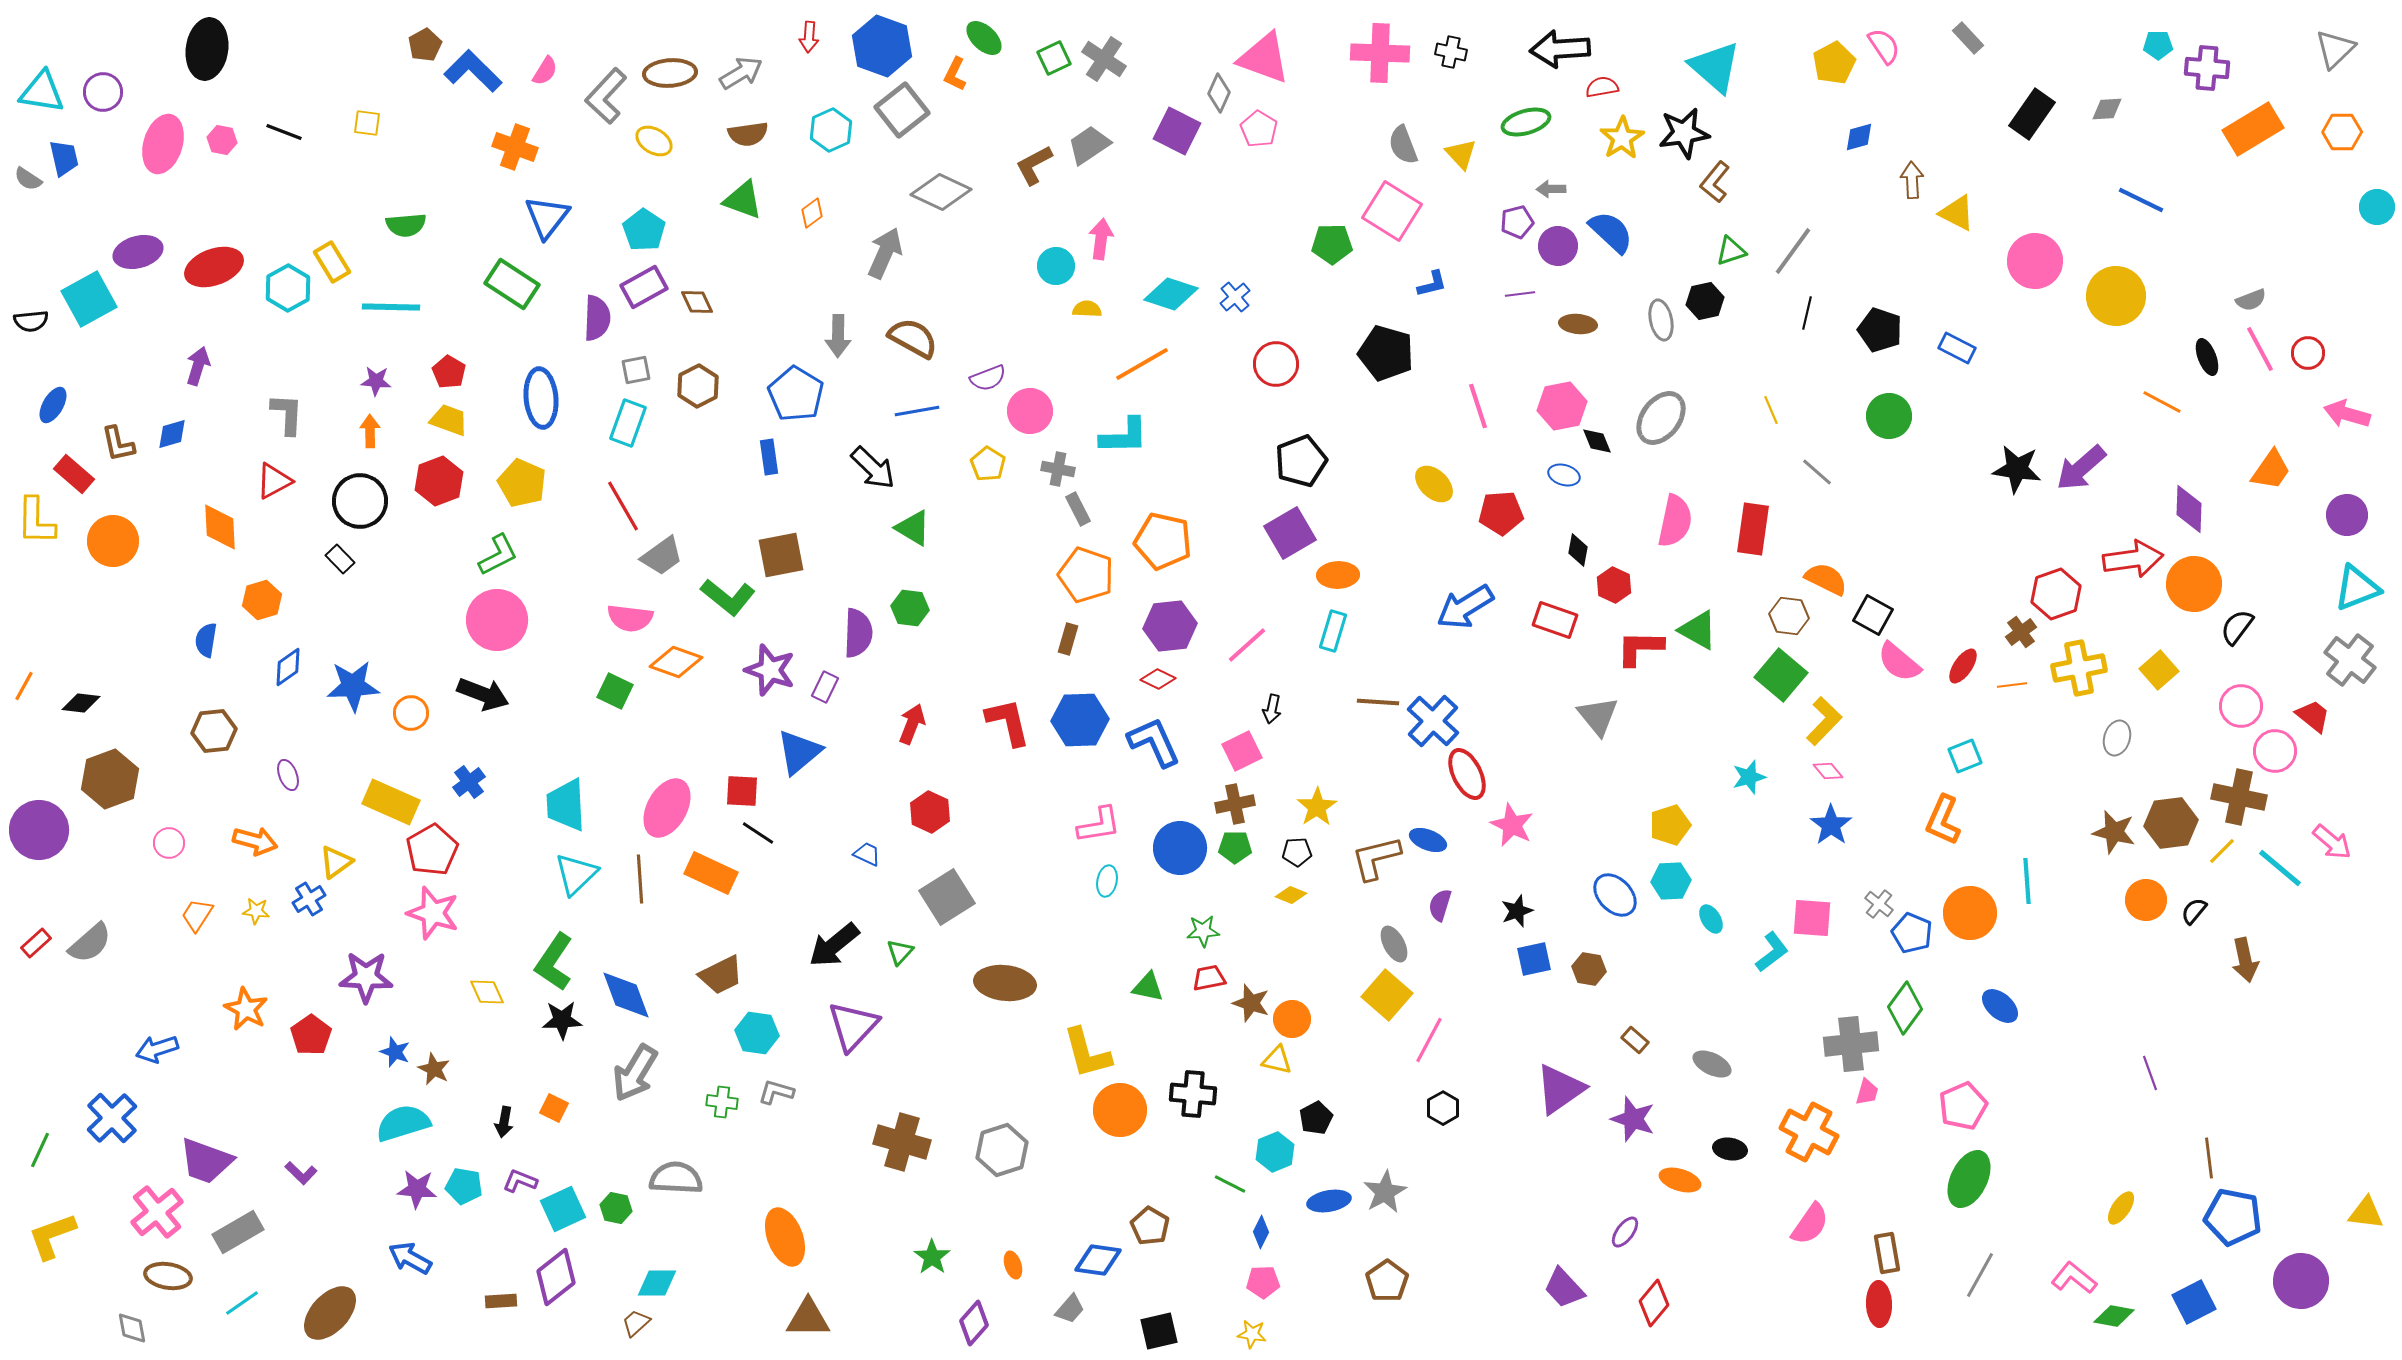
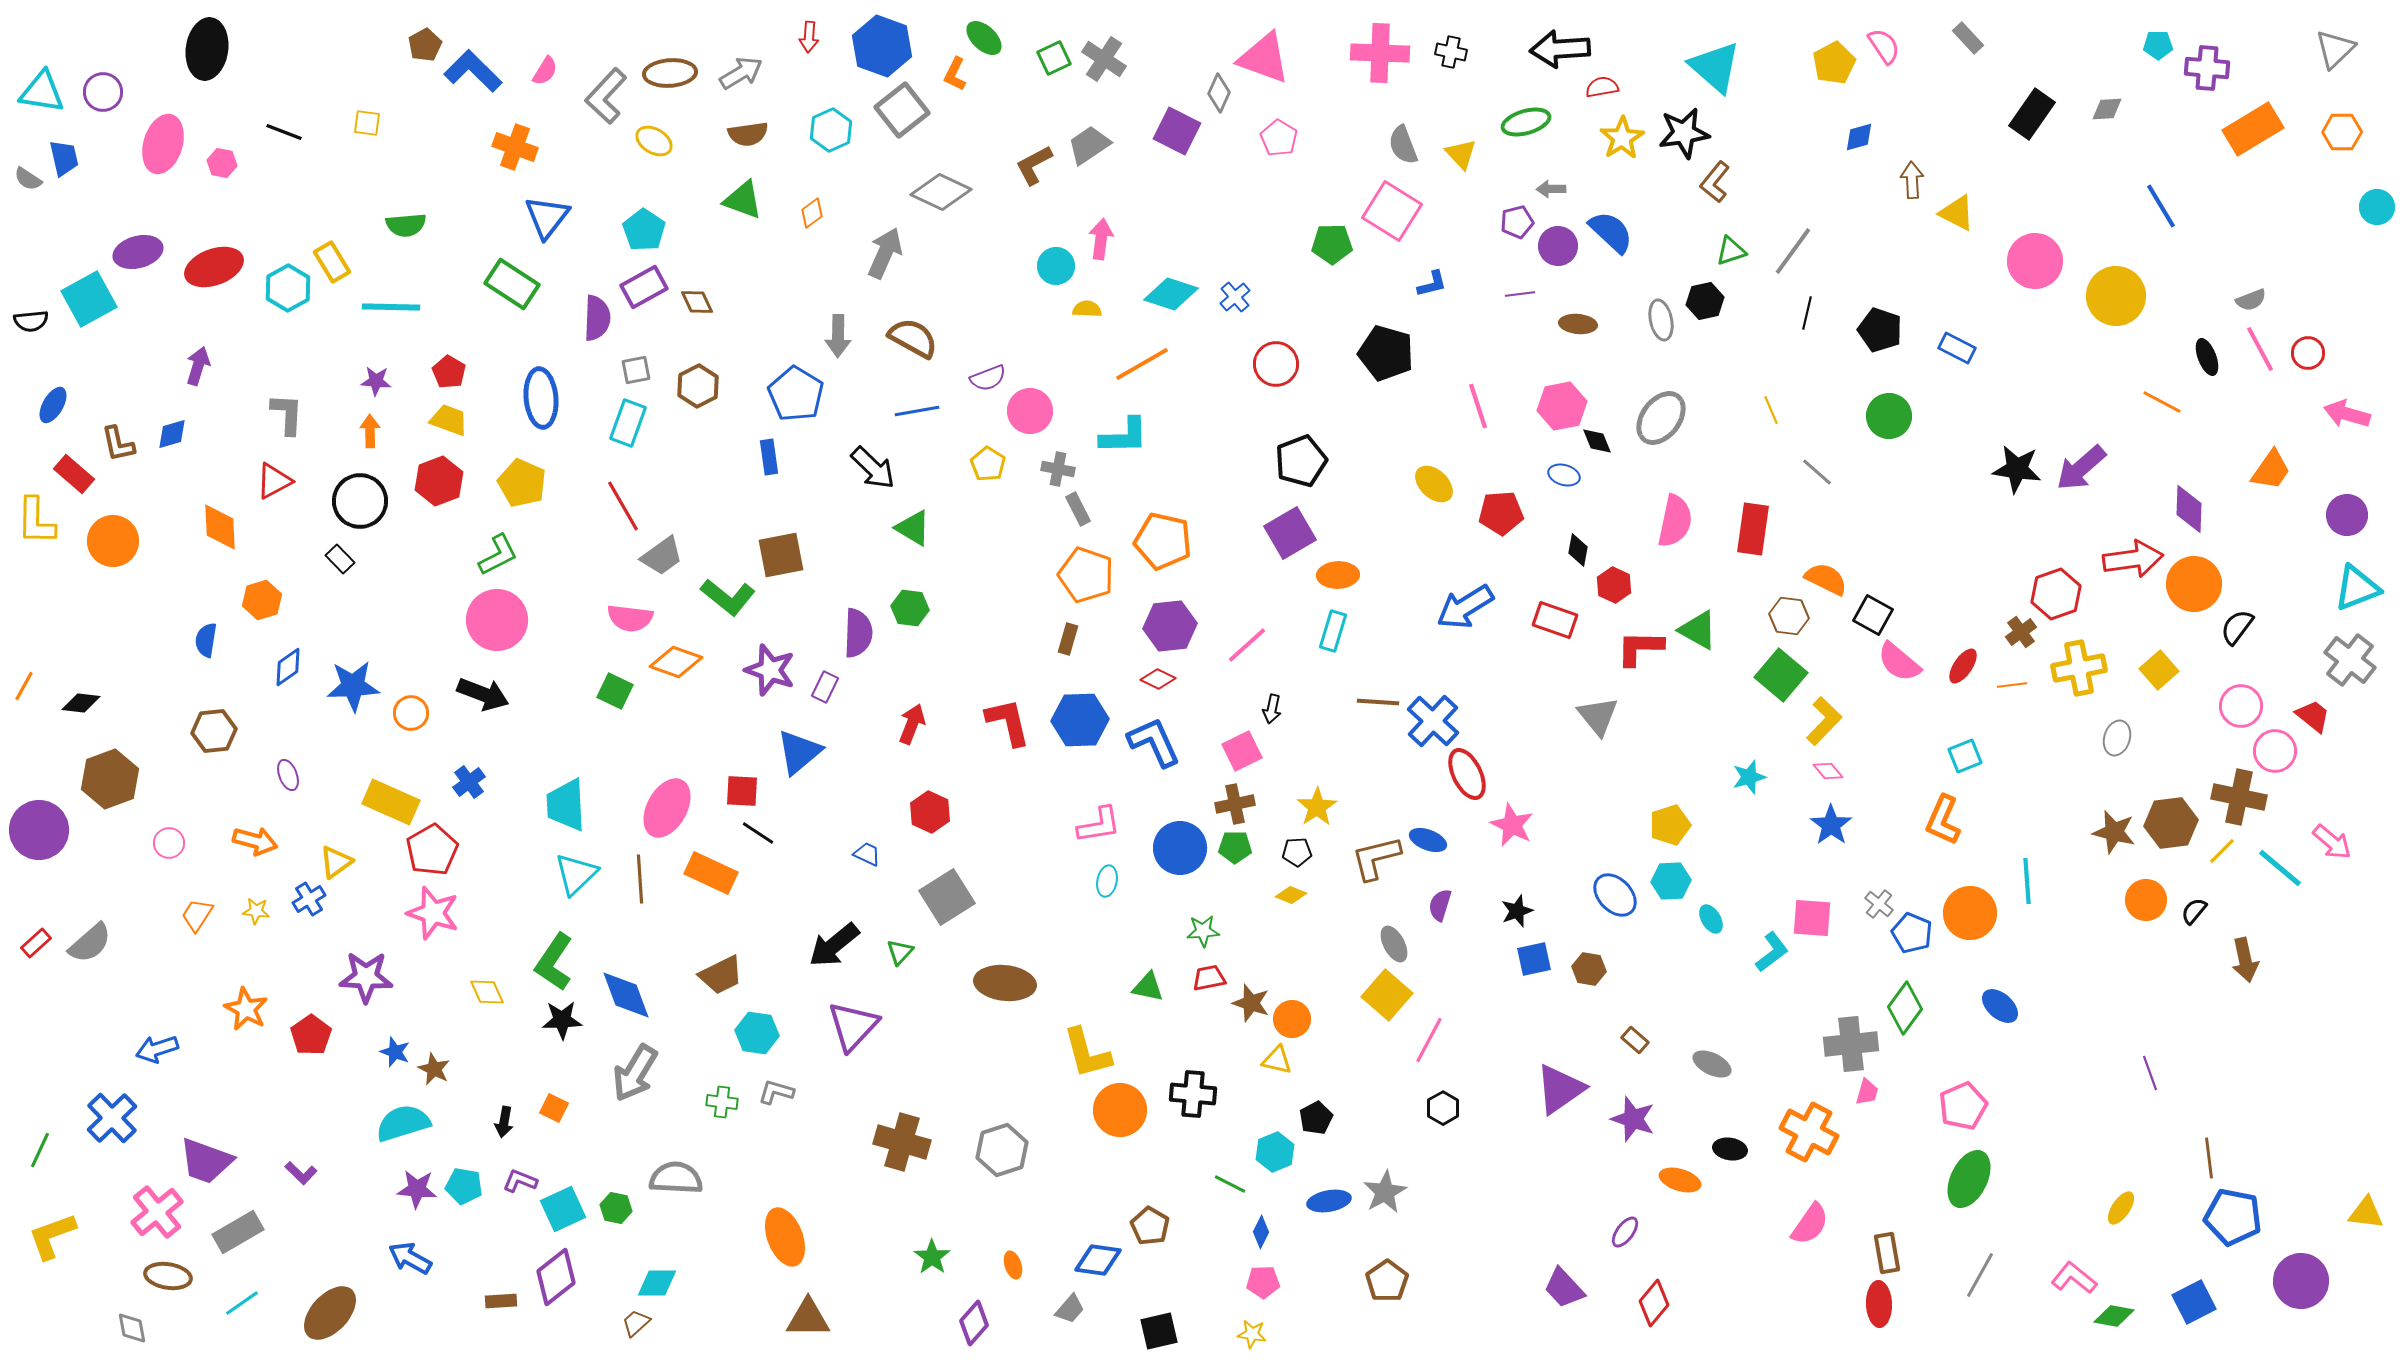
pink pentagon at (1259, 129): moved 20 px right, 9 px down
pink hexagon at (222, 140): moved 23 px down
blue line at (2141, 200): moved 20 px right, 6 px down; rotated 33 degrees clockwise
